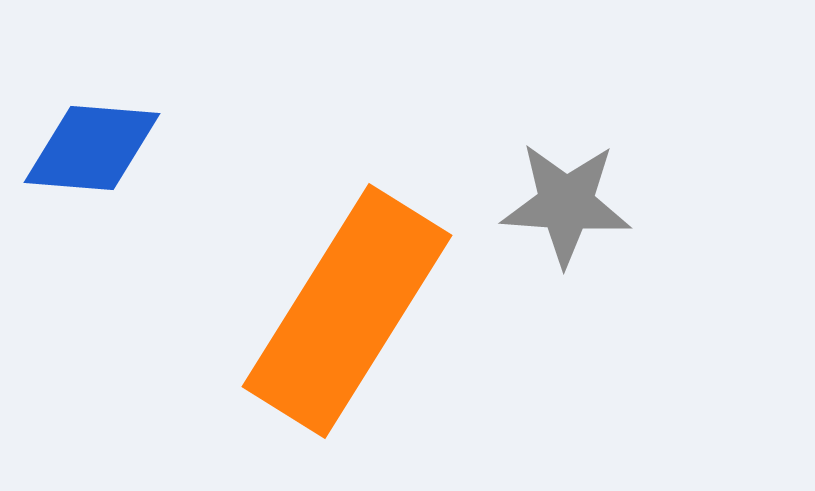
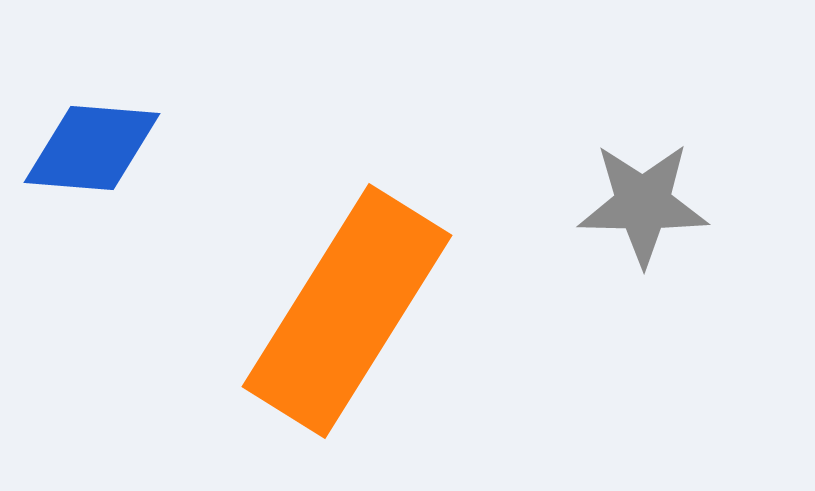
gray star: moved 77 px right; rotated 3 degrees counterclockwise
